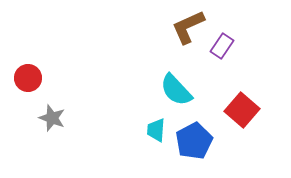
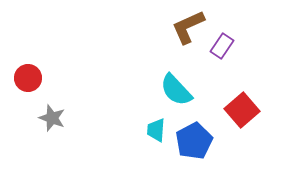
red square: rotated 8 degrees clockwise
